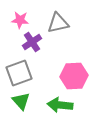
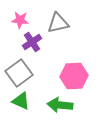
gray square: rotated 16 degrees counterclockwise
green triangle: rotated 24 degrees counterclockwise
